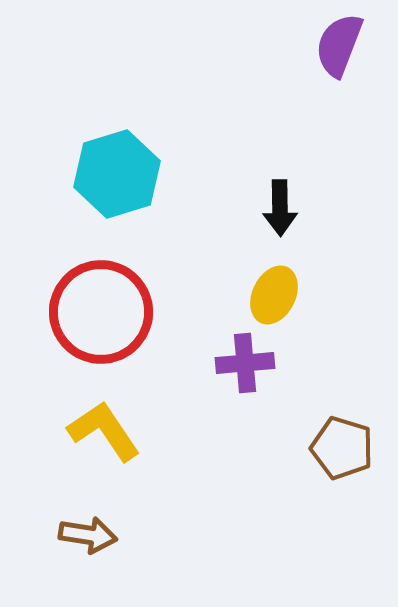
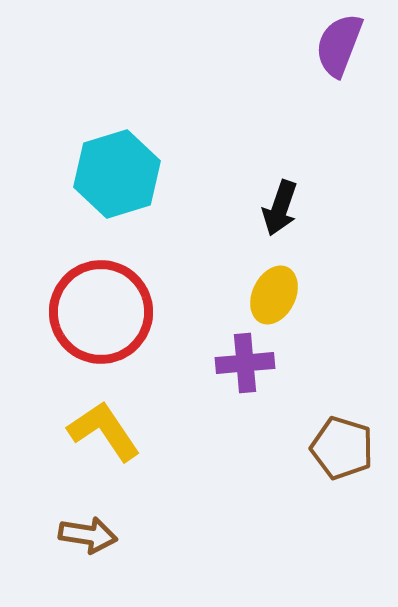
black arrow: rotated 20 degrees clockwise
